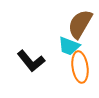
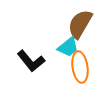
cyan trapezoid: moved 1 px left, 1 px down; rotated 60 degrees counterclockwise
